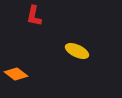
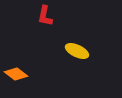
red L-shape: moved 11 px right
